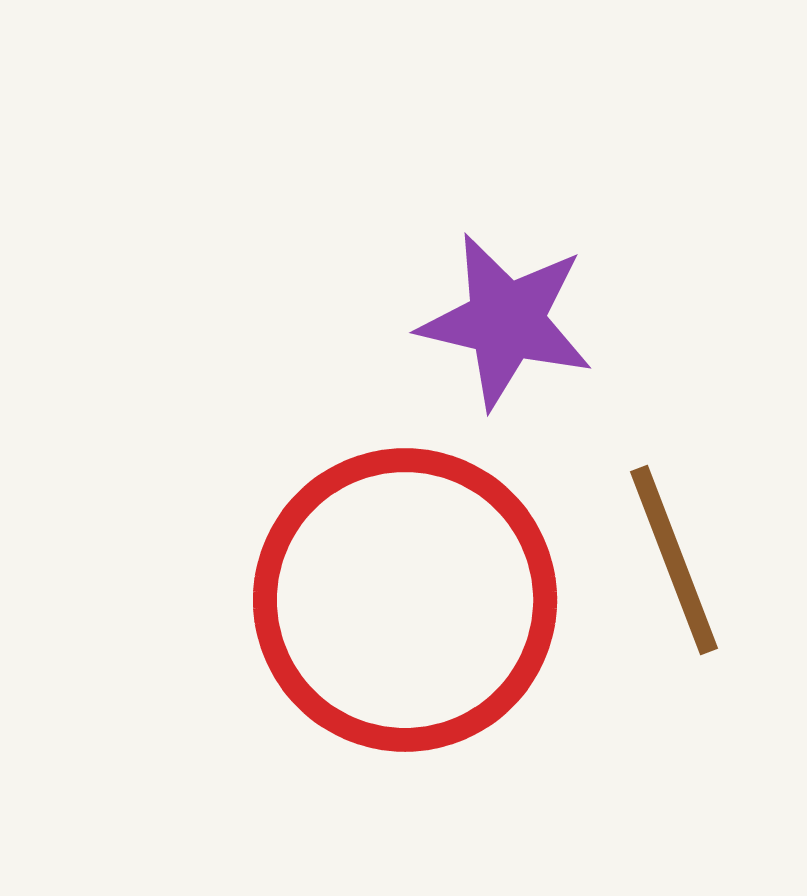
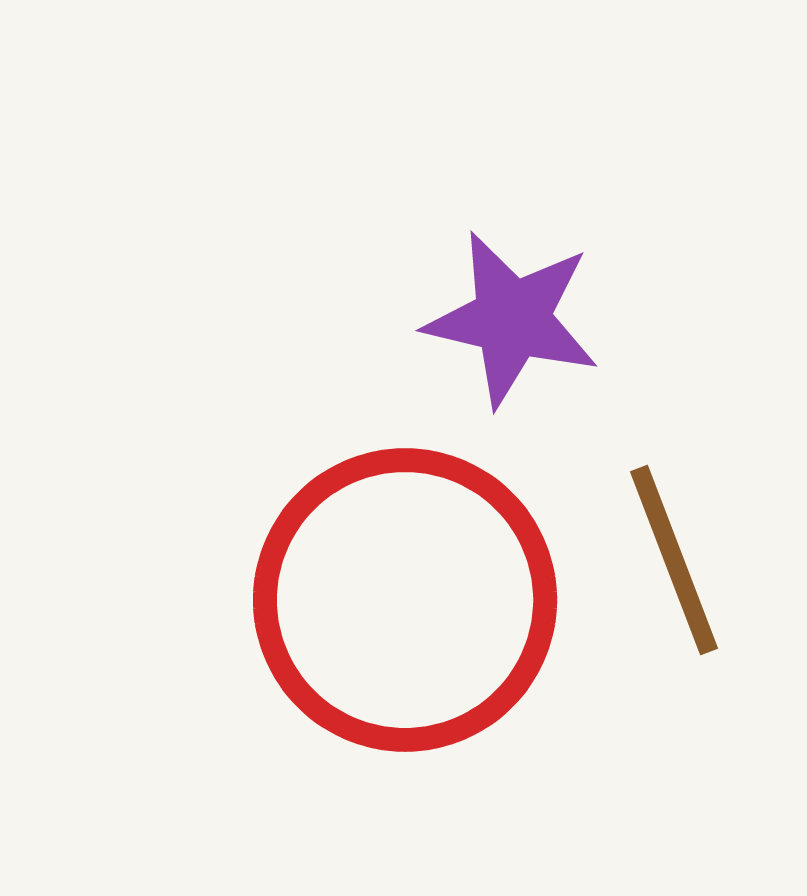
purple star: moved 6 px right, 2 px up
